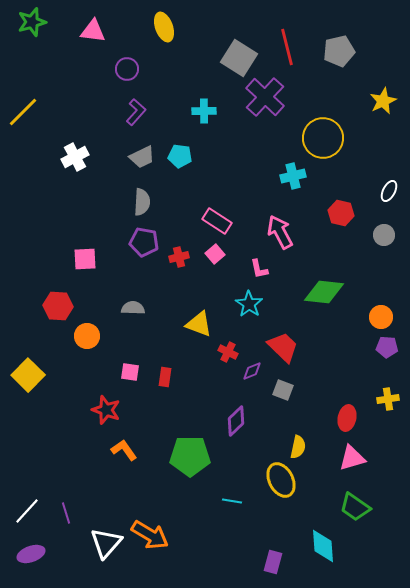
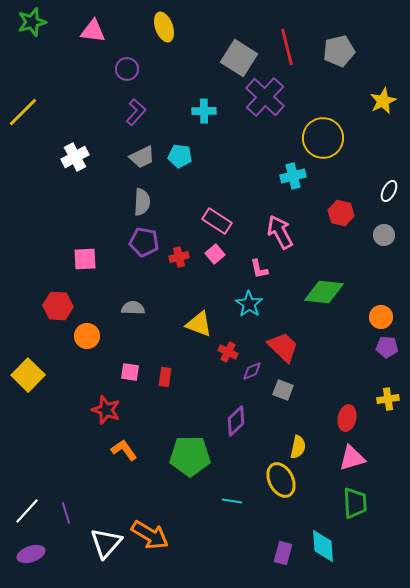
green trapezoid at (355, 507): moved 4 px up; rotated 128 degrees counterclockwise
purple rectangle at (273, 562): moved 10 px right, 9 px up
